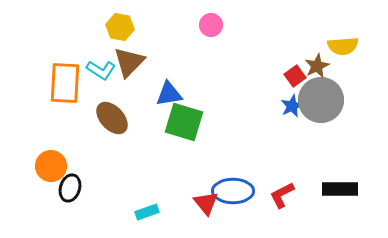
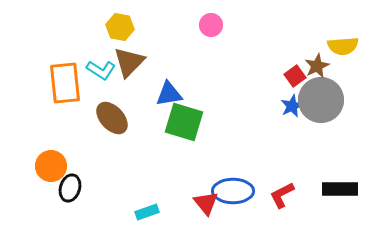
orange rectangle: rotated 9 degrees counterclockwise
